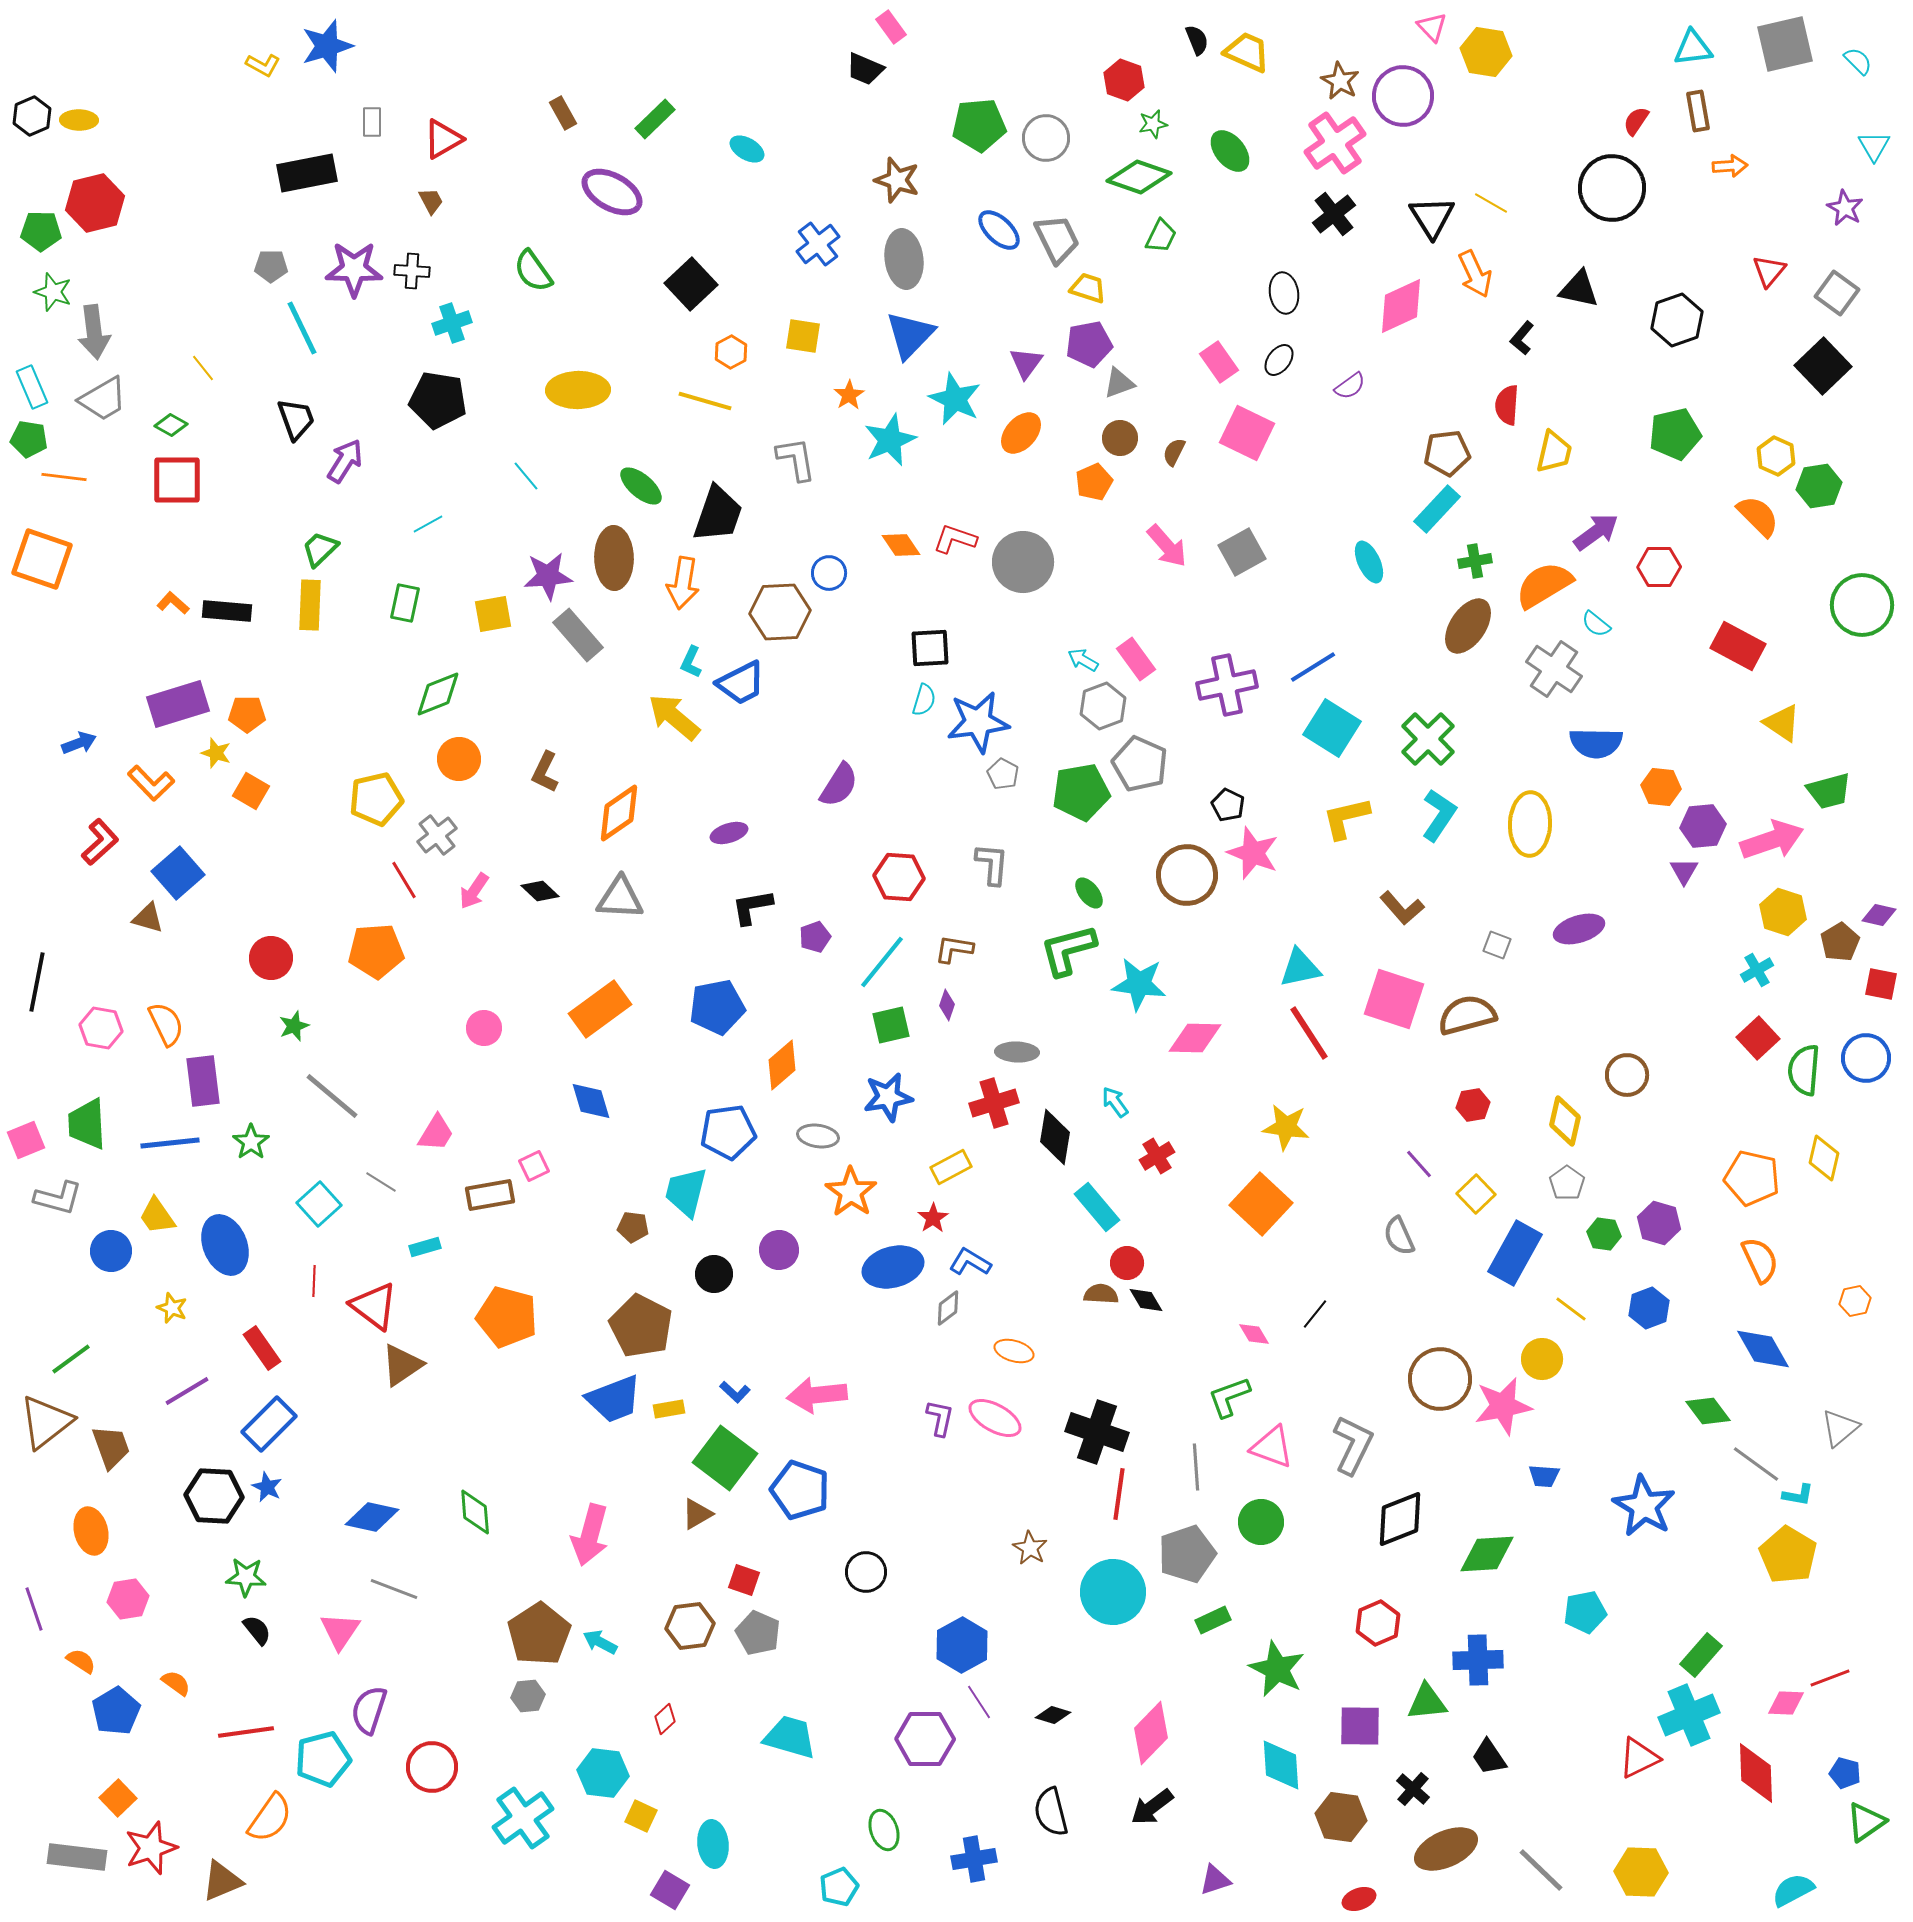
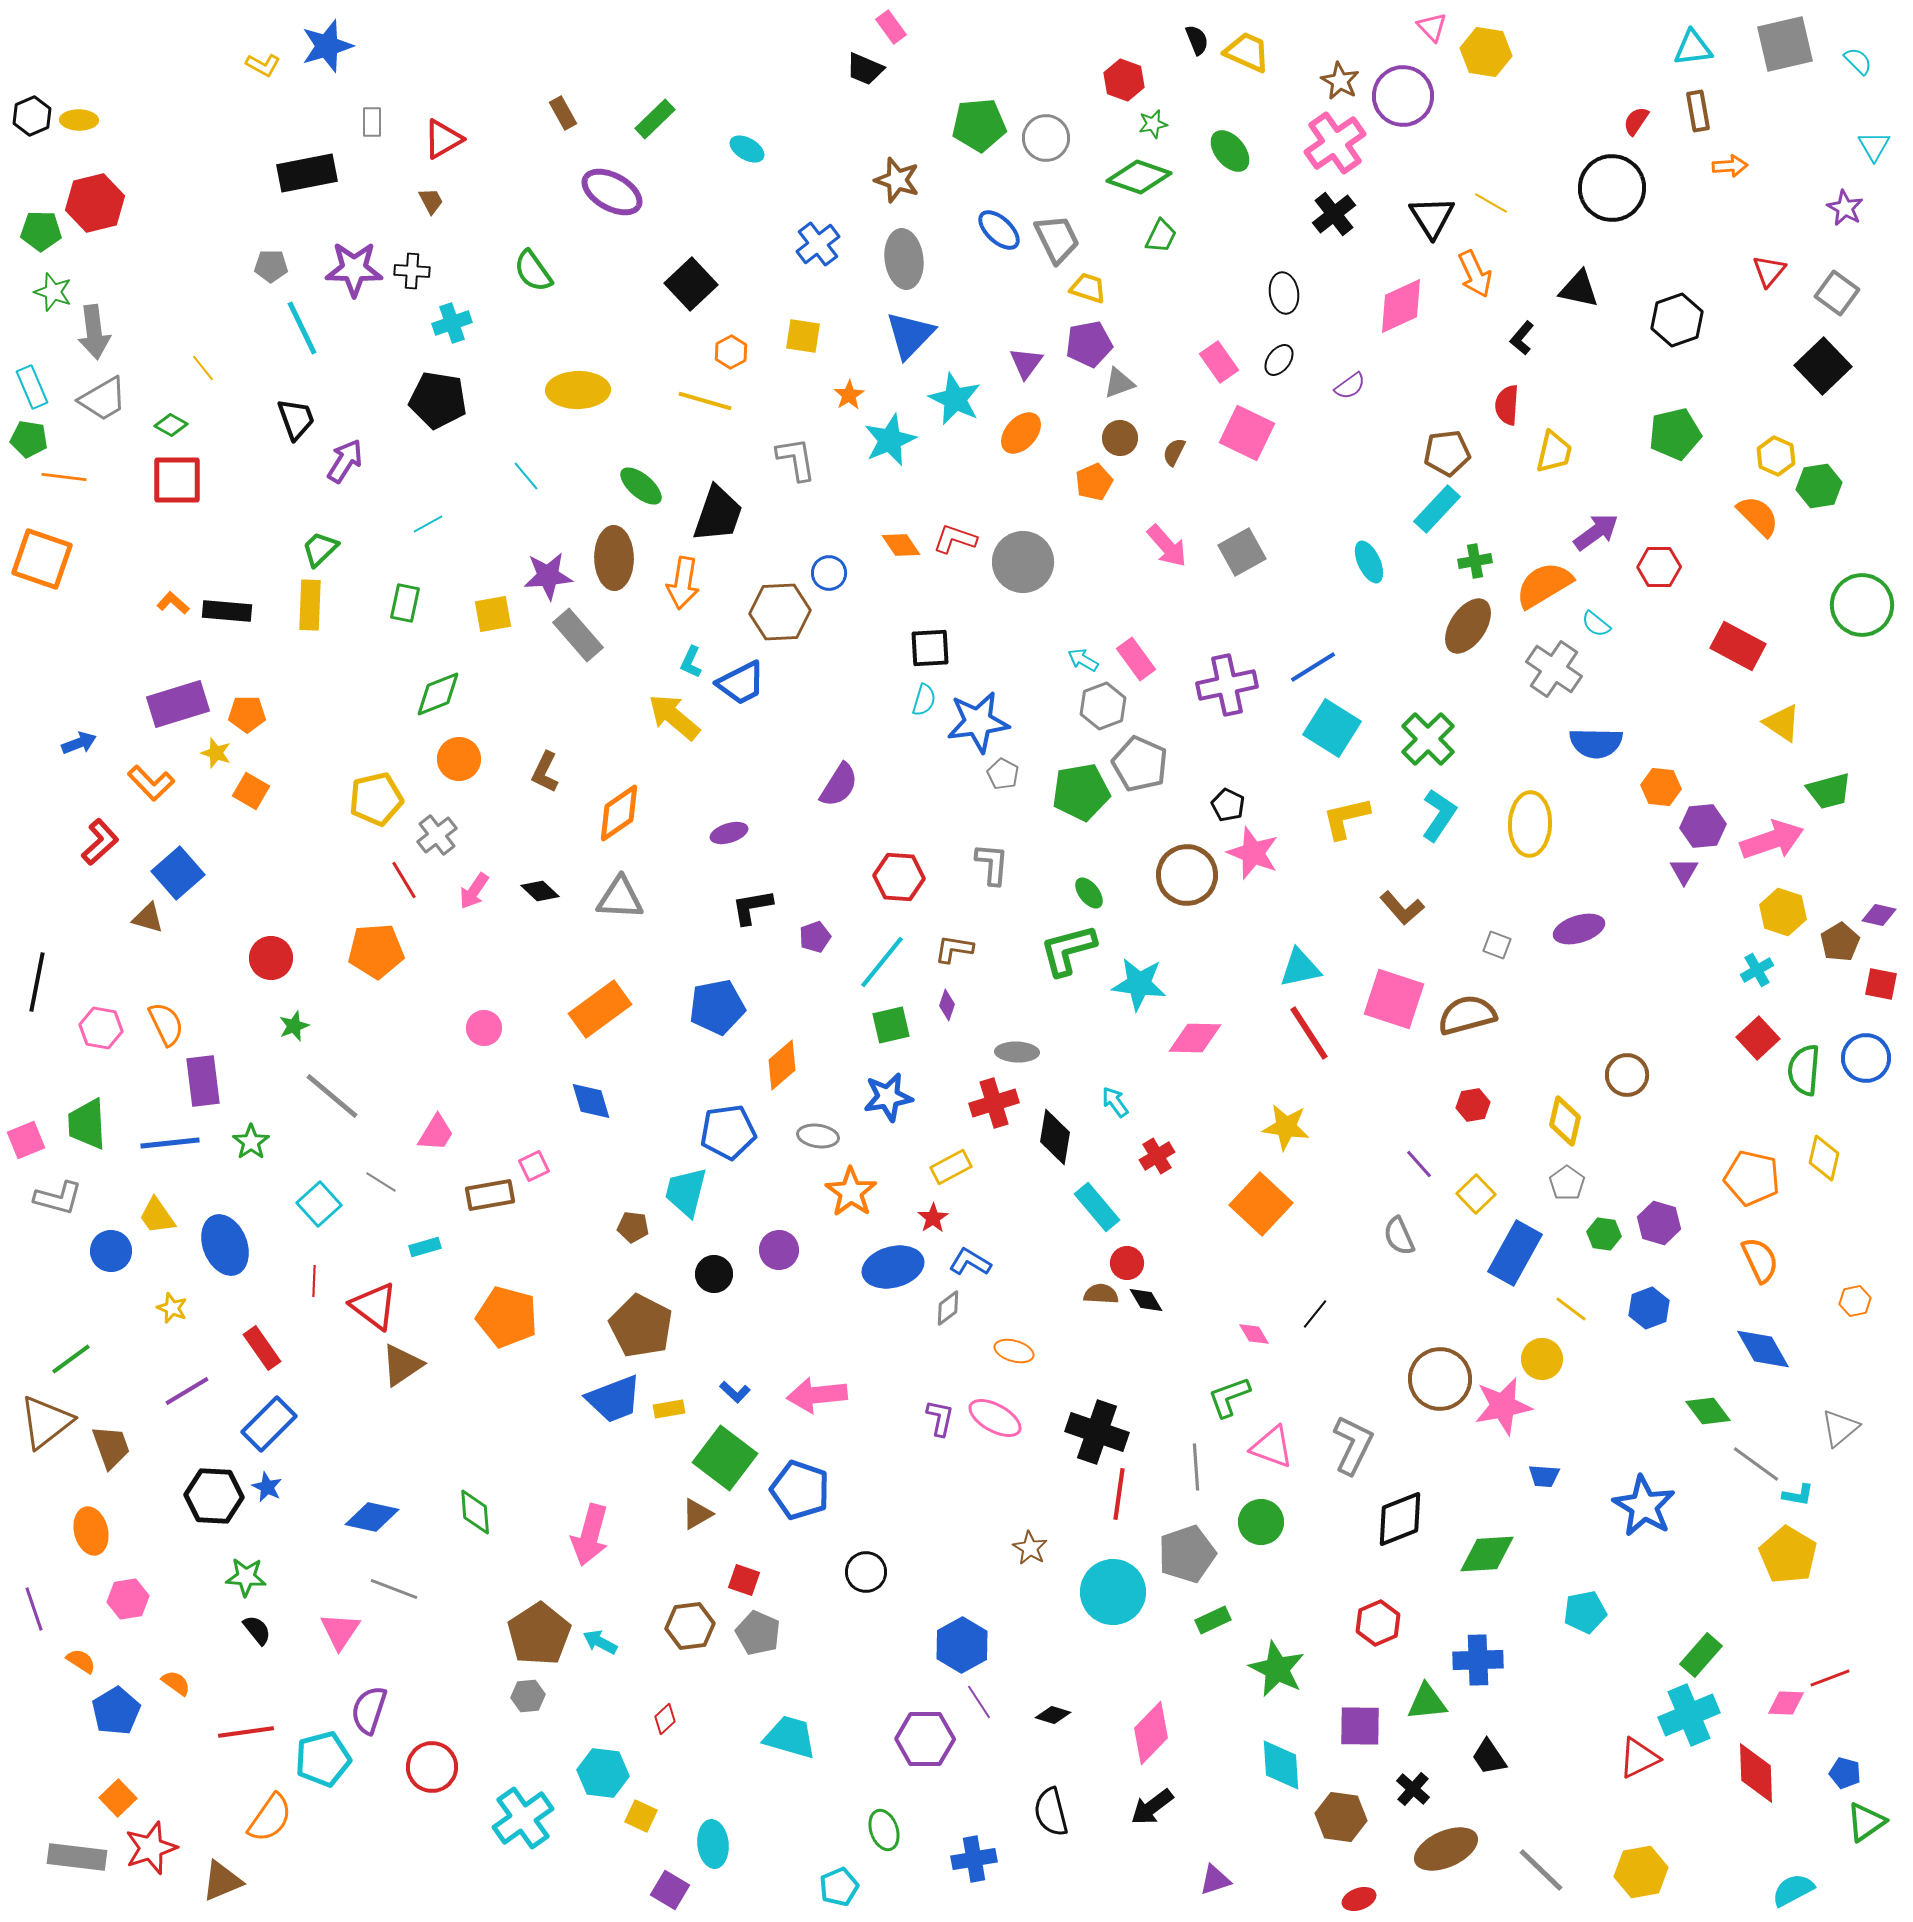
yellow hexagon at (1641, 1872): rotated 12 degrees counterclockwise
